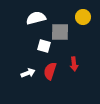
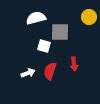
yellow circle: moved 6 px right
